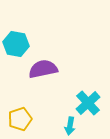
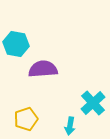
purple semicircle: rotated 8 degrees clockwise
cyan cross: moved 5 px right
yellow pentagon: moved 6 px right
